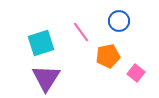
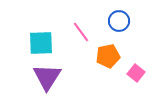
cyan square: rotated 16 degrees clockwise
purple triangle: moved 1 px right, 1 px up
